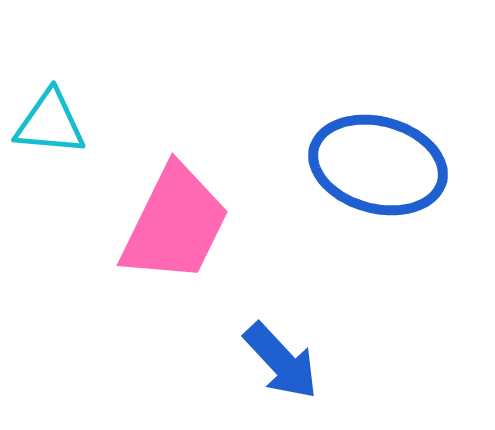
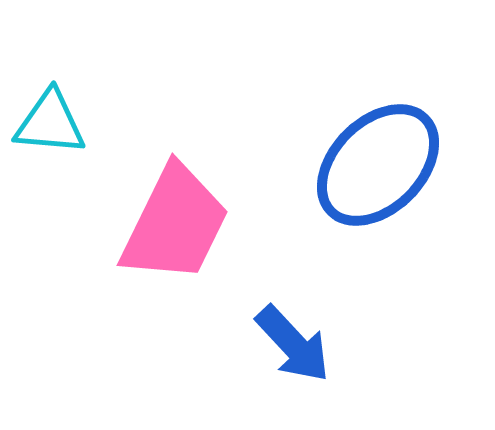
blue ellipse: rotated 60 degrees counterclockwise
blue arrow: moved 12 px right, 17 px up
